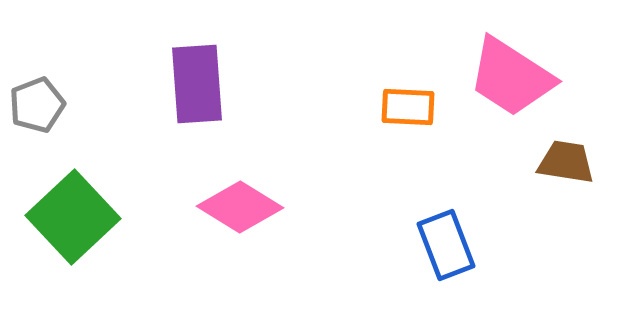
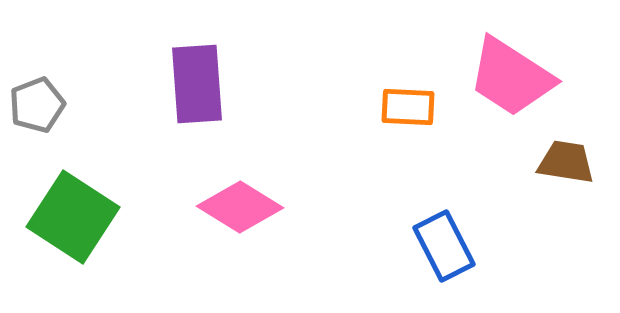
green square: rotated 14 degrees counterclockwise
blue rectangle: moved 2 px left, 1 px down; rotated 6 degrees counterclockwise
